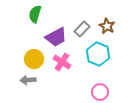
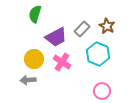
pink circle: moved 2 px right, 1 px up
